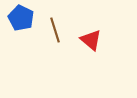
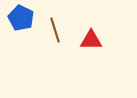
red triangle: rotated 40 degrees counterclockwise
